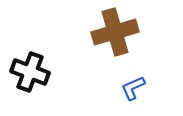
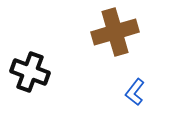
blue L-shape: moved 2 px right, 4 px down; rotated 28 degrees counterclockwise
